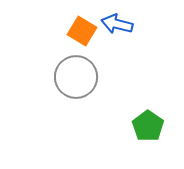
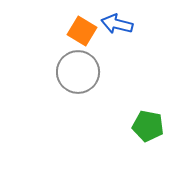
gray circle: moved 2 px right, 5 px up
green pentagon: rotated 24 degrees counterclockwise
